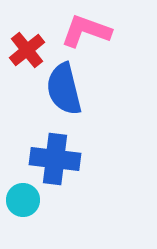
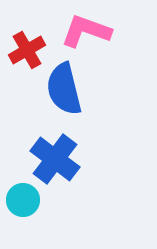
red cross: rotated 9 degrees clockwise
blue cross: rotated 30 degrees clockwise
